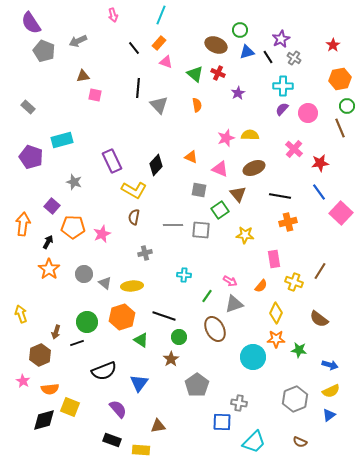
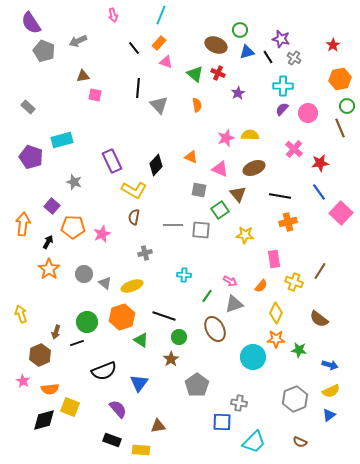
purple star at (281, 39): rotated 30 degrees counterclockwise
yellow ellipse at (132, 286): rotated 15 degrees counterclockwise
